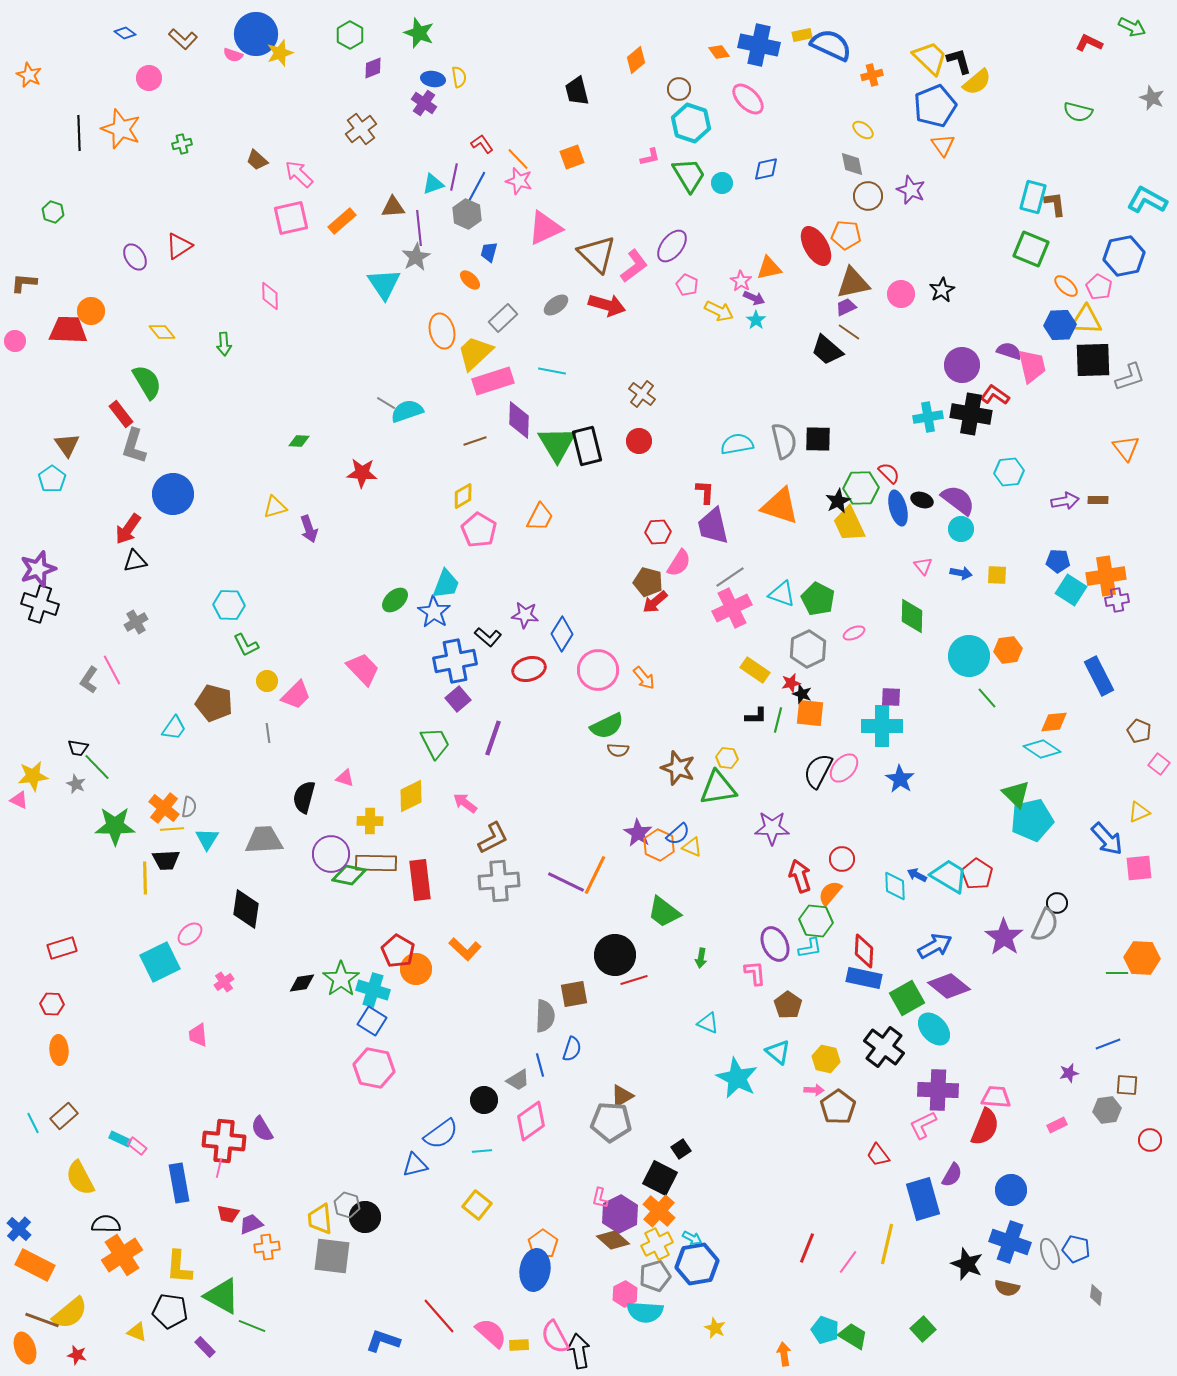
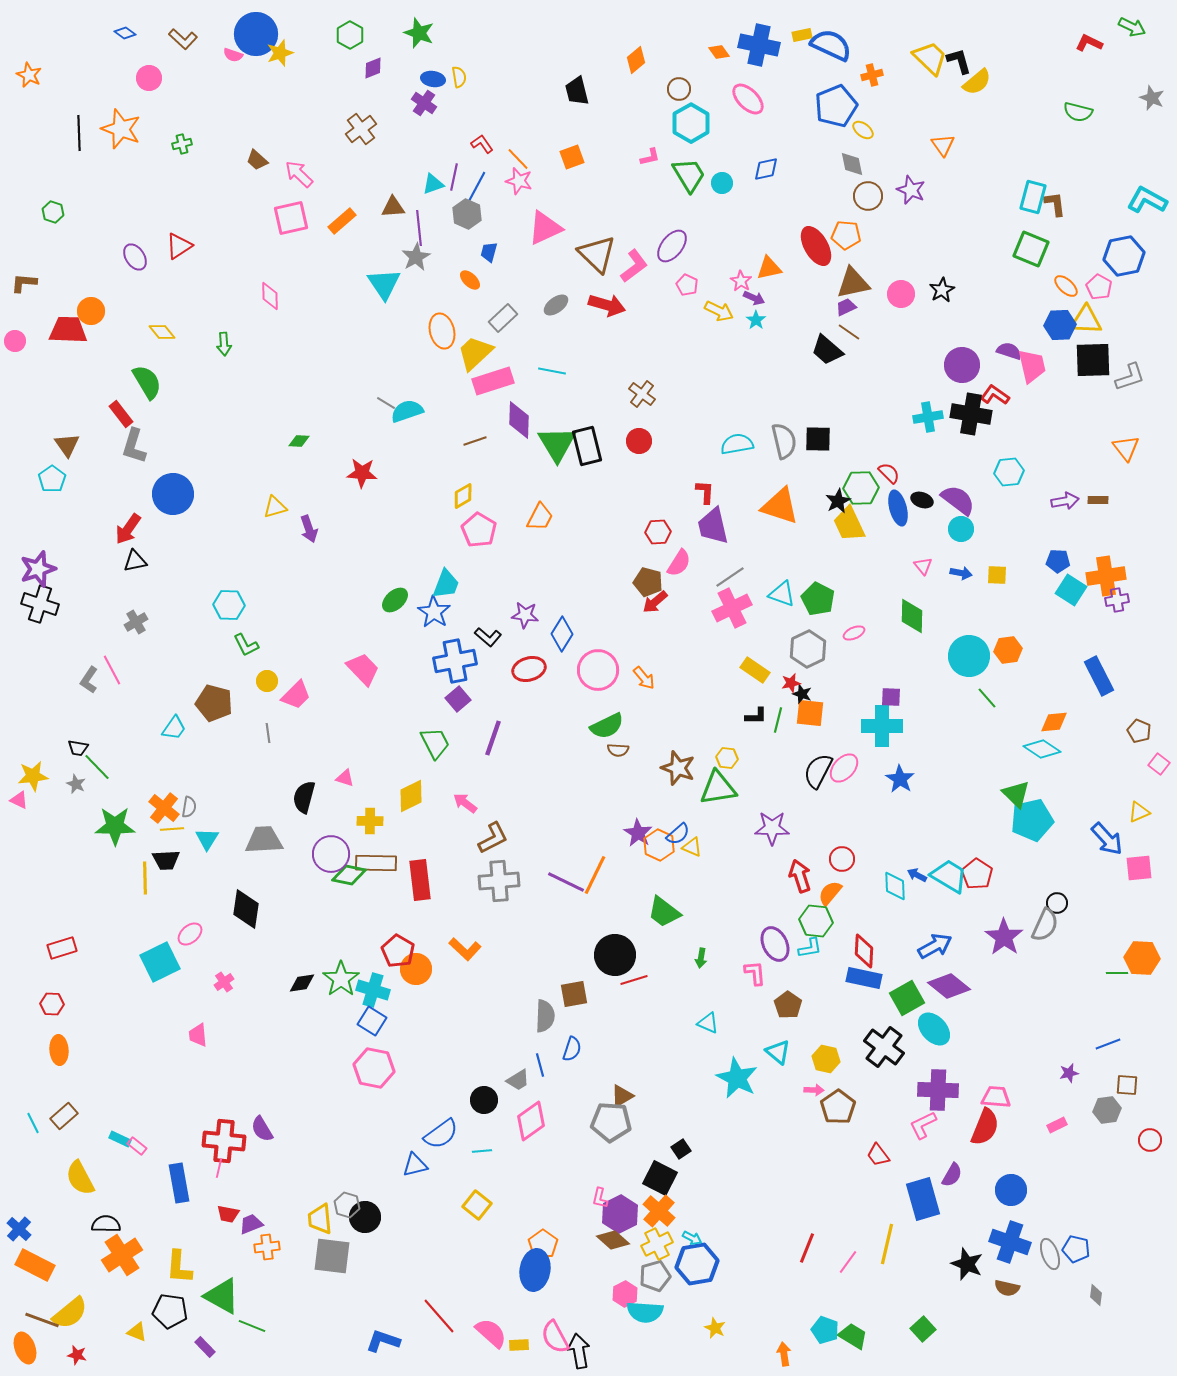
blue pentagon at (935, 106): moved 99 px left
cyan hexagon at (691, 123): rotated 12 degrees clockwise
